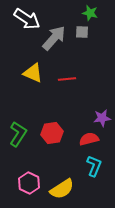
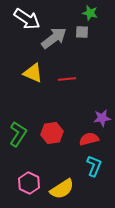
gray arrow: rotated 12 degrees clockwise
